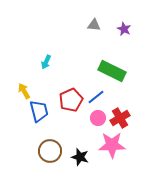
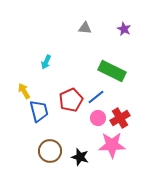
gray triangle: moved 9 px left, 3 px down
